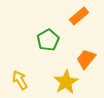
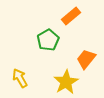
orange rectangle: moved 8 px left
yellow arrow: moved 2 px up
